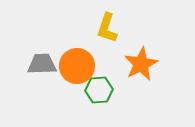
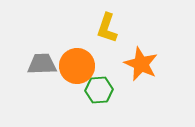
orange star: rotated 20 degrees counterclockwise
